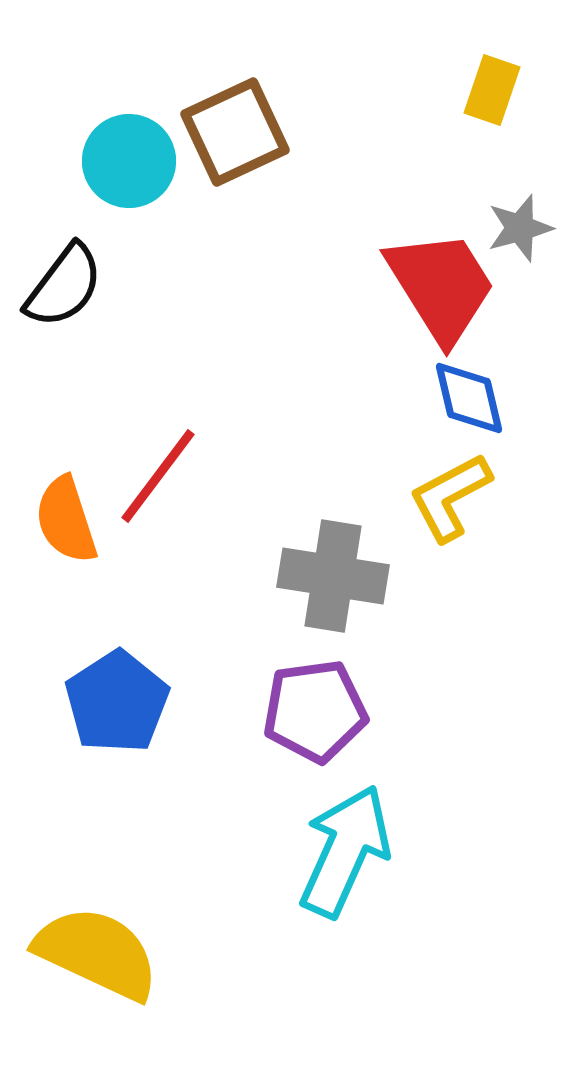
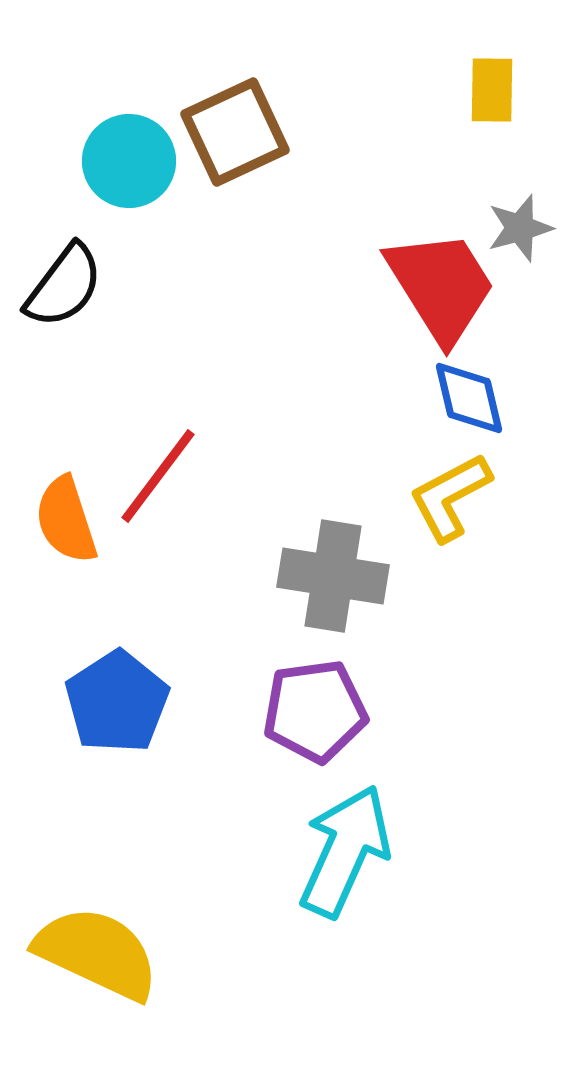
yellow rectangle: rotated 18 degrees counterclockwise
